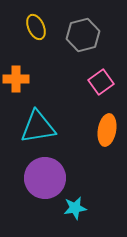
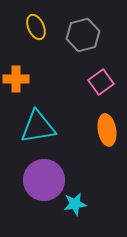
orange ellipse: rotated 20 degrees counterclockwise
purple circle: moved 1 px left, 2 px down
cyan star: moved 4 px up
